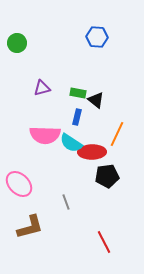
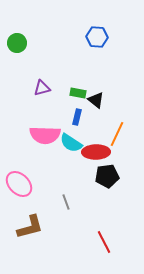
red ellipse: moved 4 px right
